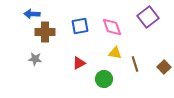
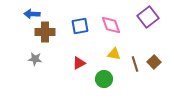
pink diamond: moved 1 px left, 2 px up
yellow triangle: moved 1 px left, 1 px down
brown square: moved 10 px left, 5 px up
